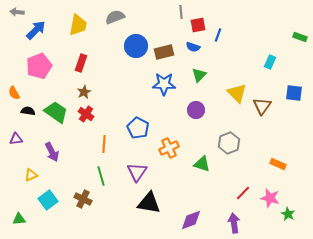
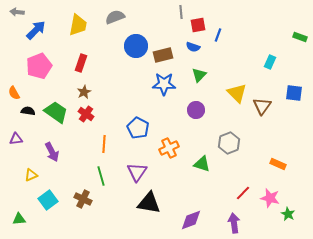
brown rectangle at (164, 52): moved 1 px left, 3 px down
